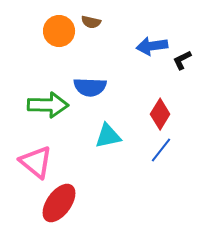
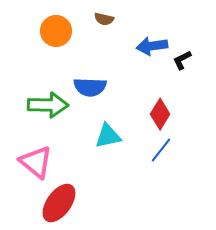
brown semicircle: moved 13 px right, 3 px up
orange circle: moved 3 px left
